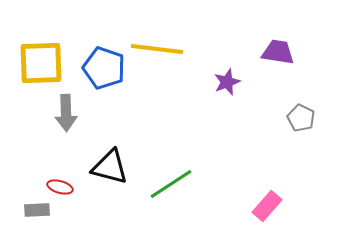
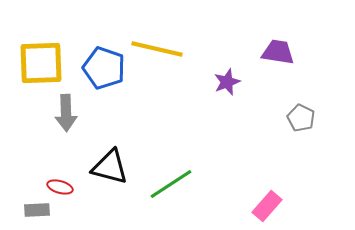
yellow line: rotated 6 degrees clockwise
